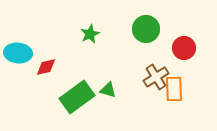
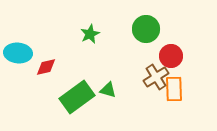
red circle: moved 13 px left, 8 px down
